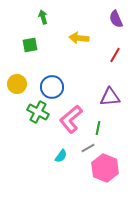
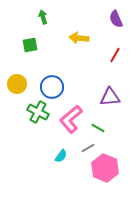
green line: rotated 72 degrees counterclockwise
